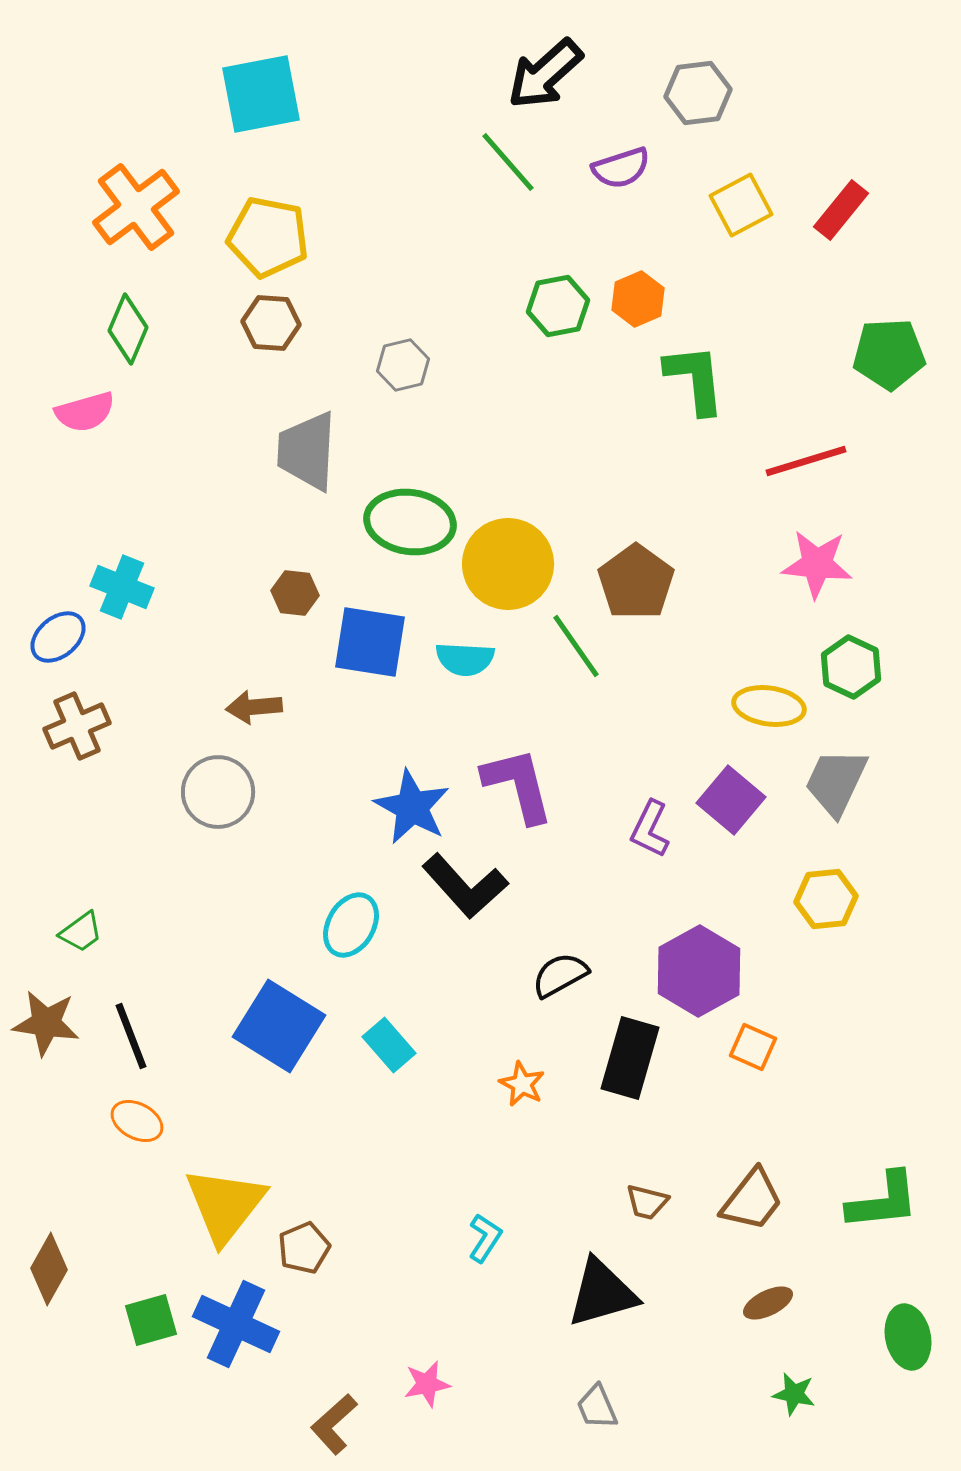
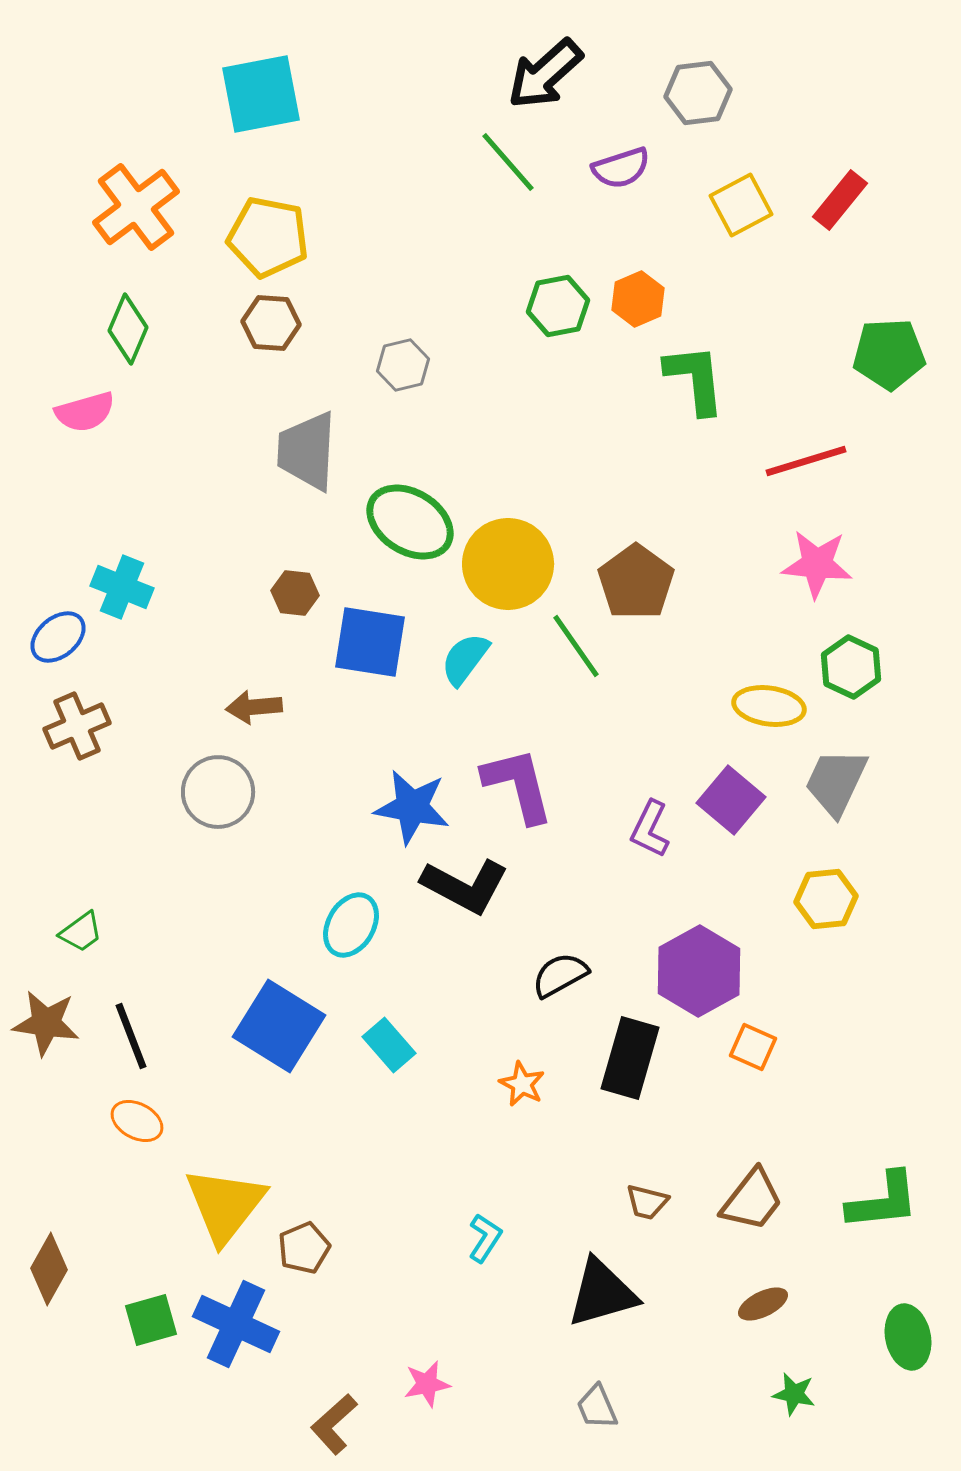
red rectangle at (841, 210): moved 1 px left, 10 px up
green ellipse at (410, 522): rotated 24 degrees clockwise
cyan semicircle at (465, 659): rotated 124 degrees clockwise
blue star at (412, 807): rotated 18 degrees counterclockwise
black L-shape at (465, 886): rotated 20 degrees counterclockwise
brown ellipse at (768, 1303): moved 5 px left, 1 px down
